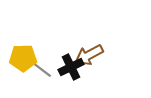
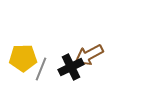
gray line: rotated 75 degrees clockwise
